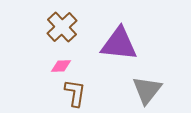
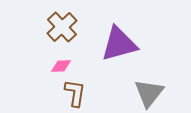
purple triangle: rotated 21 degrees counterclockwise
gray triangle: moved 2 px right, 3 px down
